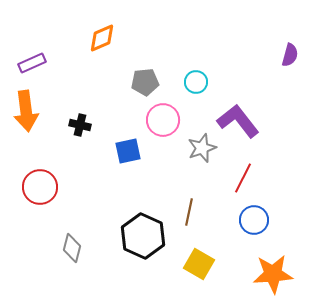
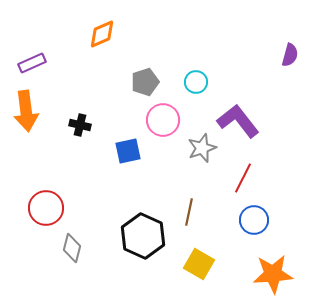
orange diamond: moved 4 px up
gray pentagon: rotated 12 degrees counterclockwise
red circle: moved 6 px right, 21 px down
